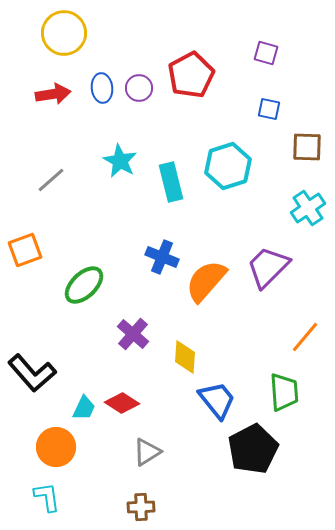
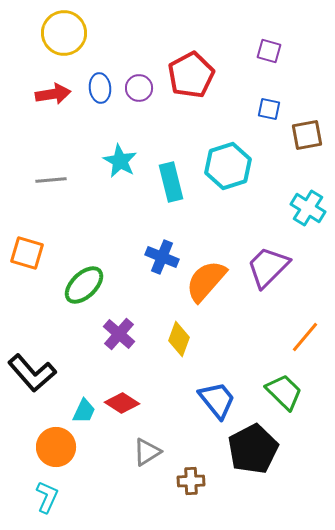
purple square: moved 3 px right, 2 px up
blue ellipse: moved 2 px left
brown square: moved 12 px up; rotated 12 degrees counterclockwise
gray line: rotated 36 degrees clockwise
cyan cross: rotated 24 degrees counterclockwise
orange square: moved 2 px right, 3 px down; rotated 36 degrees clockwise
purple cross: moved 14 px left
yellow diamond: moved 6 px left, 18 px up; rotated 16 degrees clockwise
green trapezoid: rotated 42 degrees counterclockwise
cyan trapezoid: moved 3 px down
cyan L-shape: rotated 32 degrees clockwise
brown cross: moved 50 px right, 26 px up
